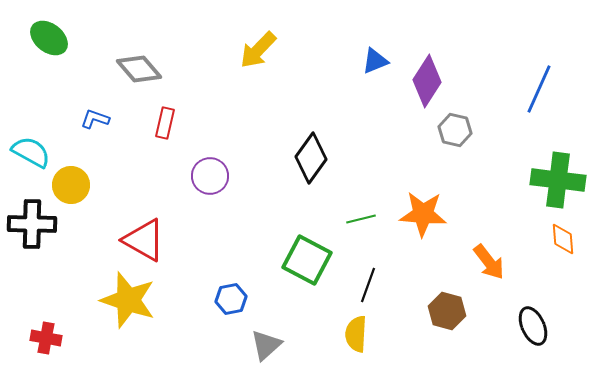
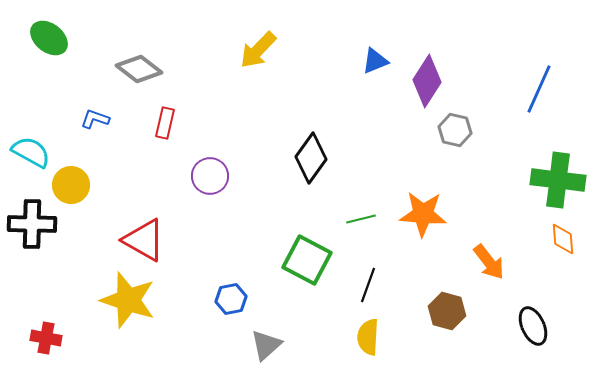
gray diamond: rotated 12 degrees counterclockwise
yellow semicircle: moved 12 px right, 3 px down
